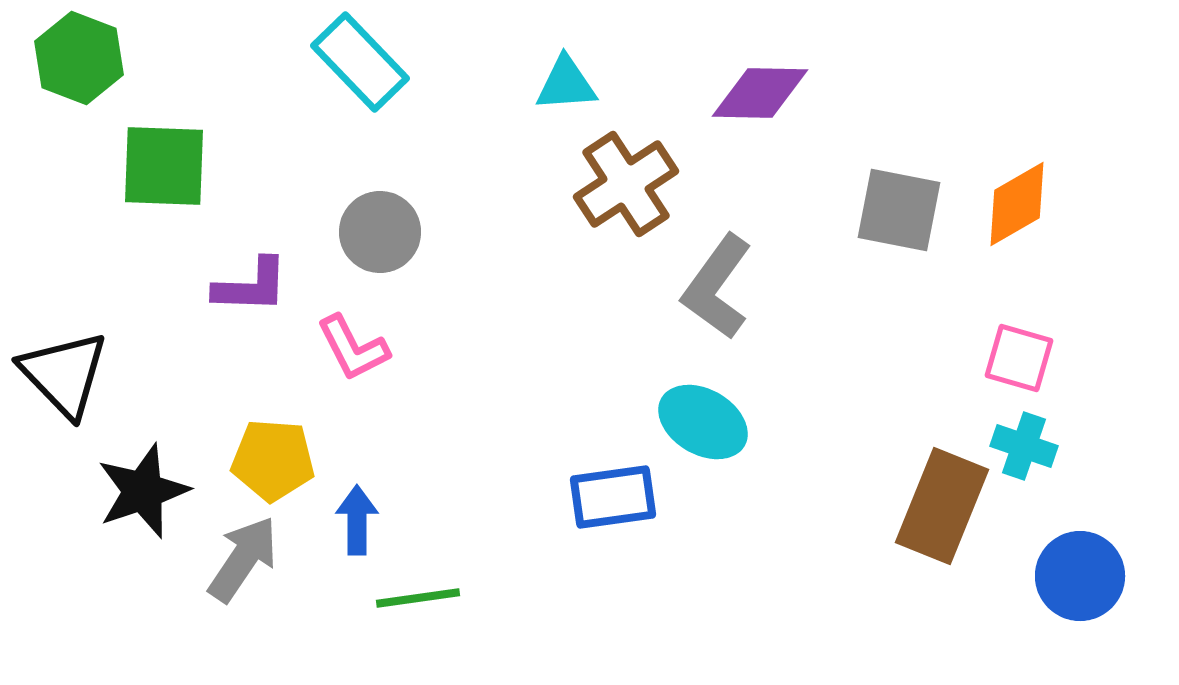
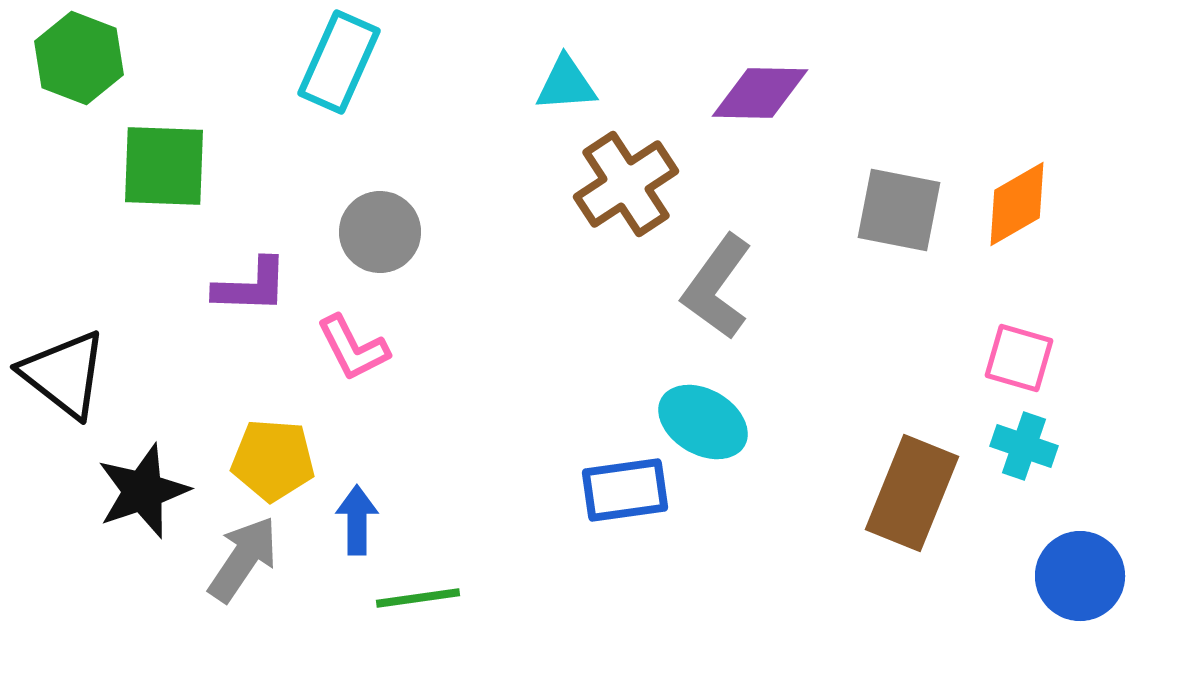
cyan rectangle: moved 21 px left; rotated 68 degrees clockwise
black triangle: rotated 8 degrees counterclockwise
blue rectangle: moved 12 px right, 7 px up
brown rectangle: moved 30 px left, 13 px up
